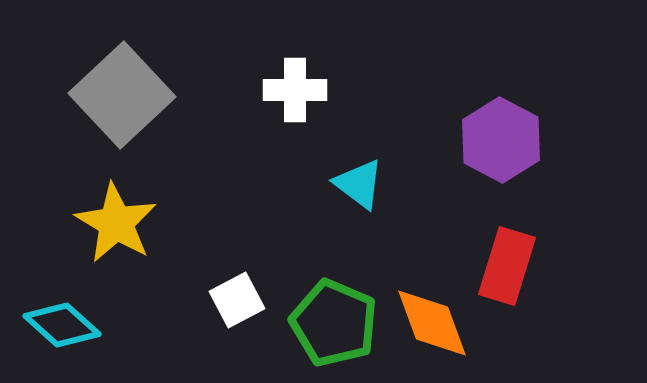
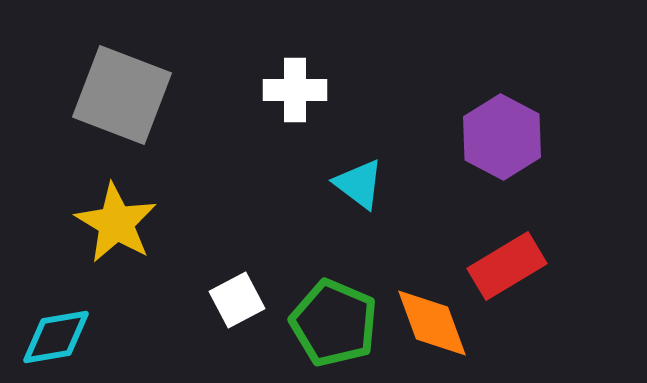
gray square: rotated 26 degrees counterclockwise
purple hexagon: moved 1 px right, 3 px up
red rectangle: rotated 42 degrees clockwise
cyan diamond: moved 6 px left, 12 px down; rotated 52 degrees counterclockwise
